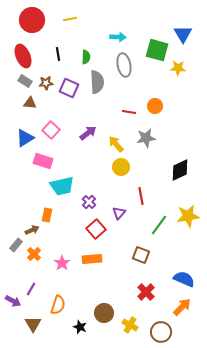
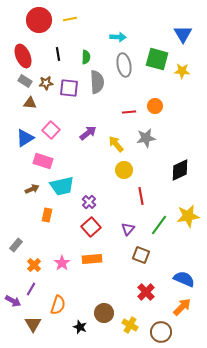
red circle at (32, 20): moved 7 px right
green square at (157, 50): moved 9 px down
yellow star at (178, 68): moved 4 px right, 3 px down
purple square at (69, 88): rotated 18 degrees counterclockwise
red line at (129, 112): rotated 16 degrees counterclockwise
yellow circle at (121, 167): moved 3 px right, 3 px down
purple triangle at (119, 213): moved 9 px right, 16 px down
red square at (96, 229): moved 5 px left, 2 px up
brown arrow at (32, 230): moved 41 px up
orange cross at (34, 254): moved 11 px down
